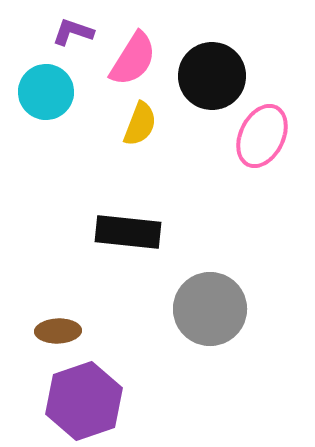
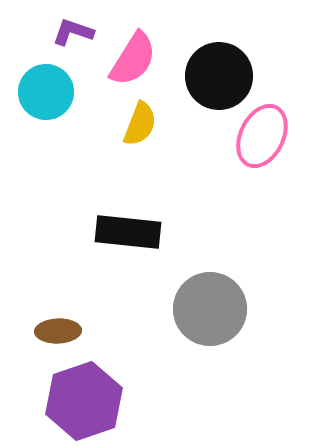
black circle: moved 7 px right
